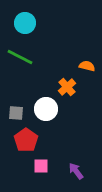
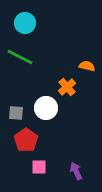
white circle: moved 1 px up
pink square: moved 2 px left, 1 px down
purple arrow: rotated 12 degrees clockwise
